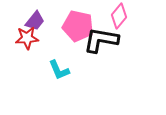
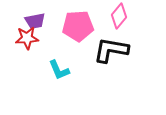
purple trapezoid: rotated 40 degrees clockwise
pink pentagon: rotated 16 degrees counterclockwise
black L-shape: moved 10 px right, 10 px down
